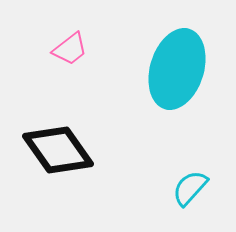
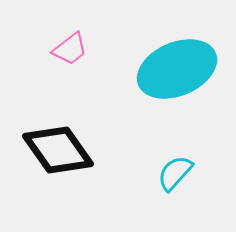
cyan ellipse: rotated 50 degrees clockwise
cyan semicircle: moved 15 px left, 15 px up
